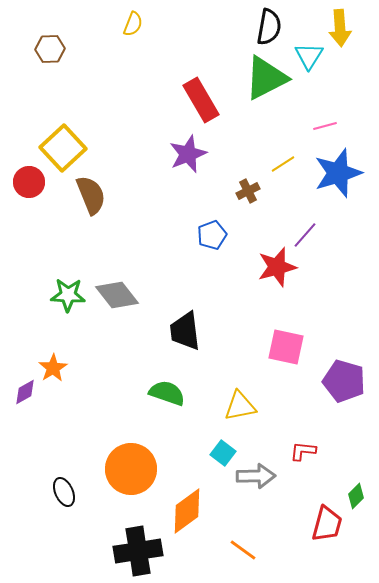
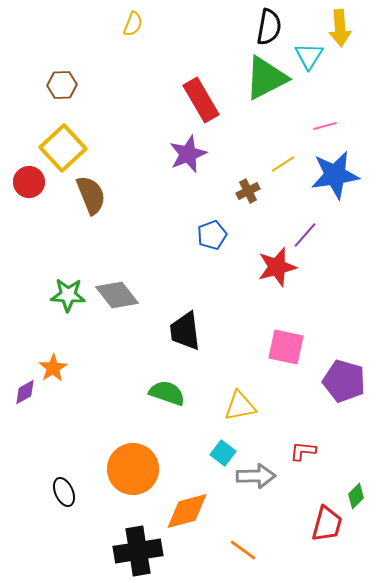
brown hexagon: moved 12 px right, 36 px down
blue star: moved 3 px left, 2 px down; rotated 9 degrees clockwise
orange circle: moved 2 px right
orange diamond: rotated 21 degrees clockwise
